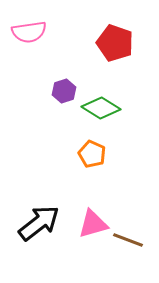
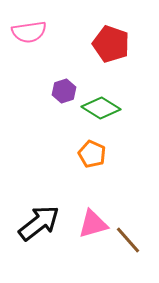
red pentagon: moved 4 px left, 1 px down
brown line: rotated 28 degrees clockwise
